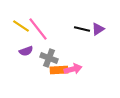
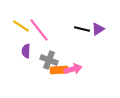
pink line: moved 1 px right, 1 px down
purple semicircle: rotated 112 degrees clockwise
gray cross: moved 2 px down
